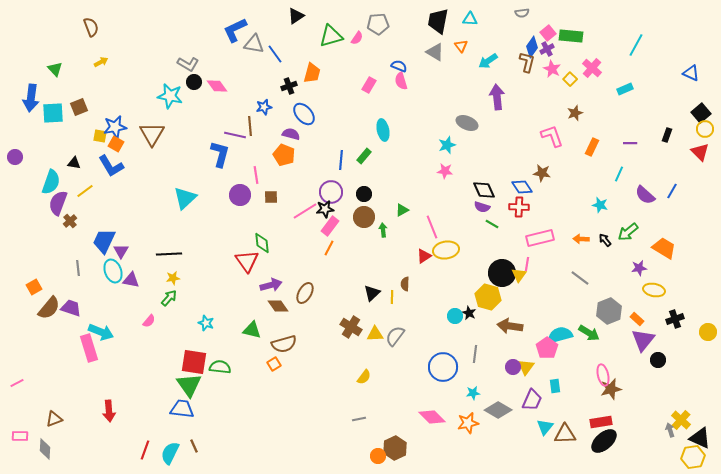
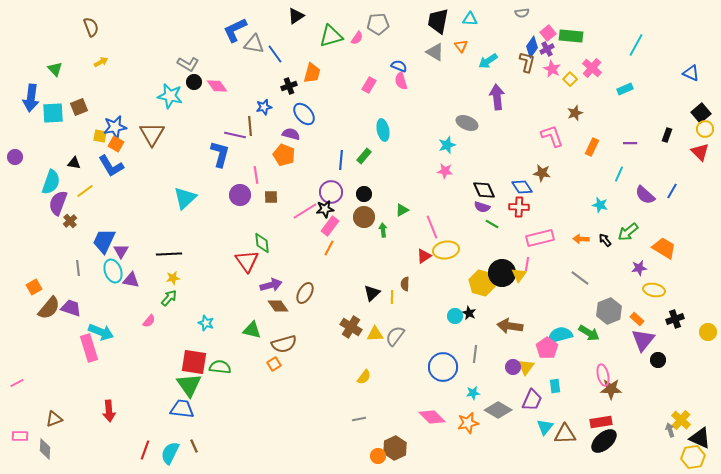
yellow hexagon at (488, 297): moved 6 px left, 14 px up
brown star at (611, 389): rotated 15 degrees clockwise
